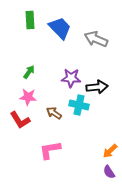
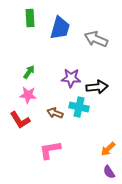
green rectangle: moved 2 px up
blue trapezoid: rotated 60 degrees clockwise
pink star: moved 2 px up
cyan cross: moved 2 px down
brown arrow: moved 1 px right; rotated 14 degrees counterclockwise
orange arrow: moved 2 px left, 2 px up
